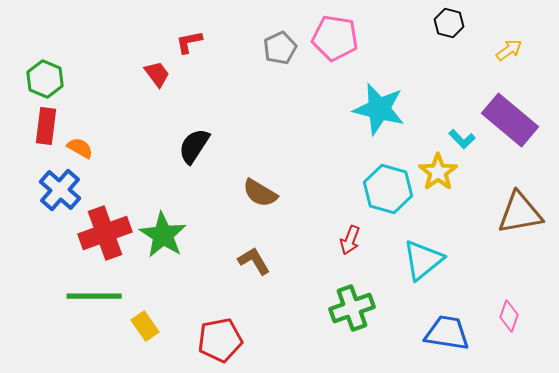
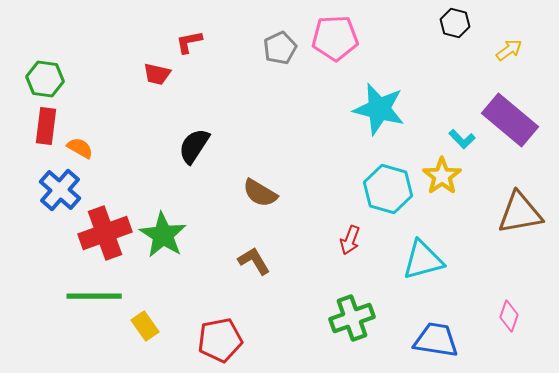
black hexagon: moved 6 px right
pink pentagon: rotated 12 degrees counterclockwise
red trapezoid: rotated 140 degrees clockwise
green hexagon: rotated 15 degrees counterclockwise
yellow star: moved 4 px right, 4 px down
cyan triangle: rotated 24 degrees clockwise
green cross: moved 10 px down
blue trapezoid: moved 11 px left, 7 px down
